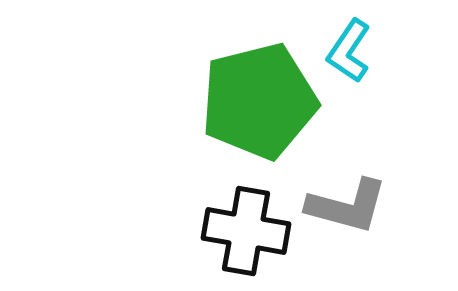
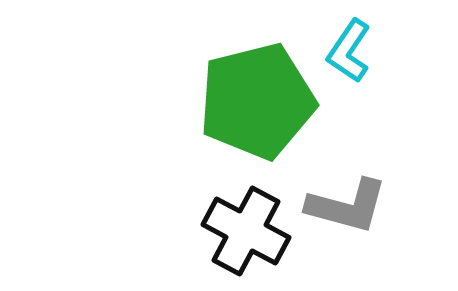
green pentagon: moved 2 px left
black cross: rotated 18 degrees clockwise
